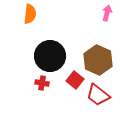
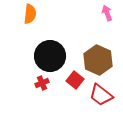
pink arrow: rotated 35 degrees counterclockwise
red cross: rotated 32 degrees counterclockwise
red trapezoid: moved 3 px right
